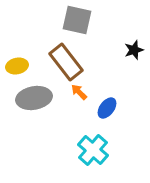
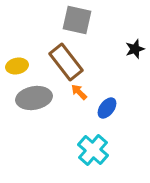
black star: moved 1 px right, 1 px up
